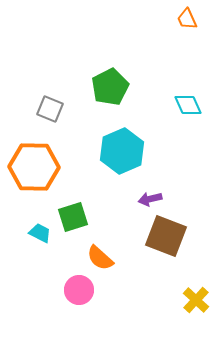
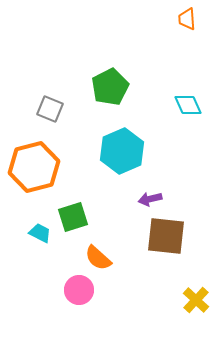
orange trapezoid: rotated 20 degrees clockwise
orange hexagon: rotated 15 degrees counterclockwise
brown square: rotated 15 degrees counterclockwise
orange semicircle: moved 2 px left
